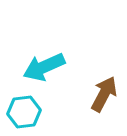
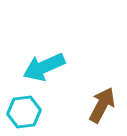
brown arrow: moved 2 px left, 11 px down
